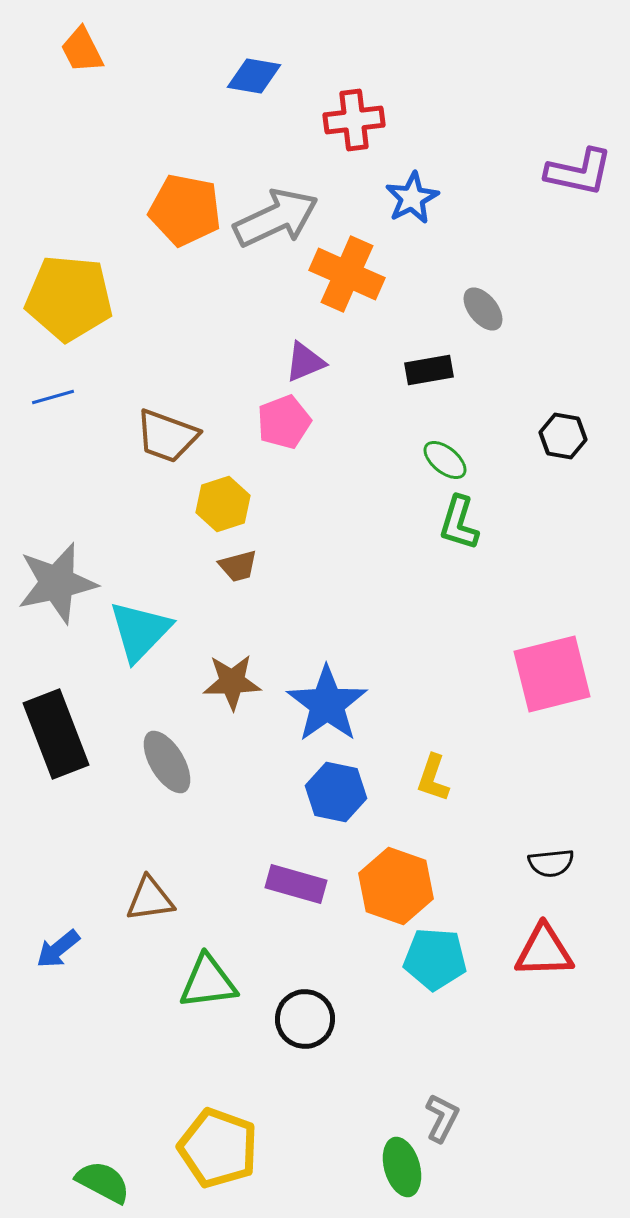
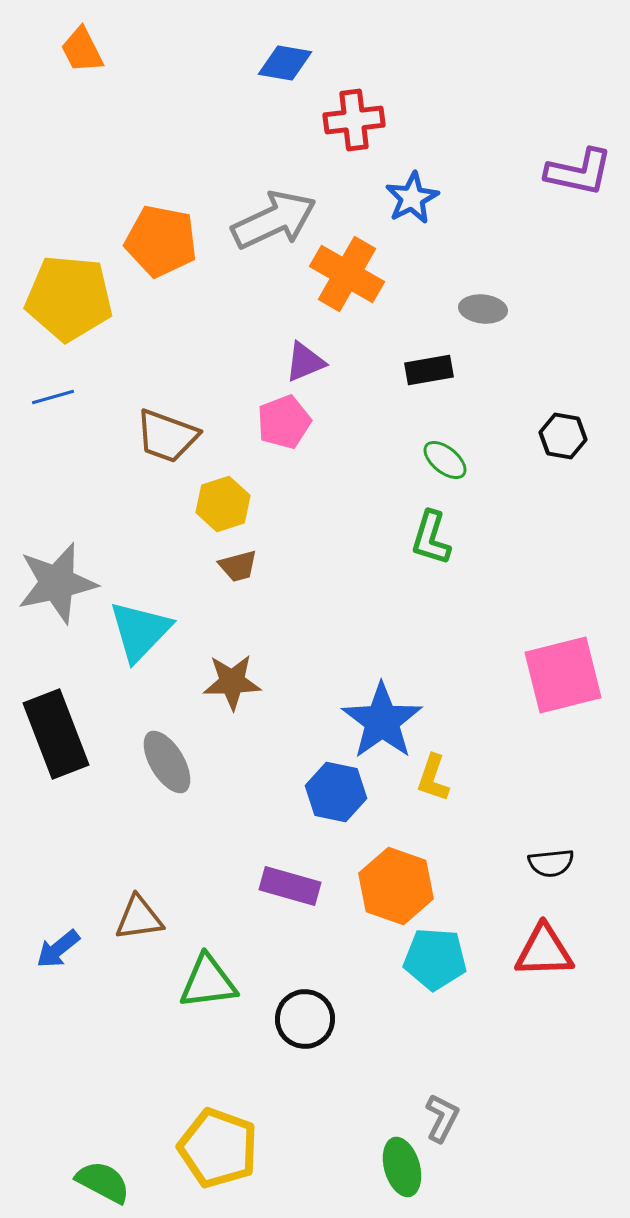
blue diamond at (254, 76): moved 31 px right, 13 px up
orange pentagon at (185, 210): moved 24 px left, 31 px down
gray arrow at (276, 218): moved 2 px left, 2 px down
orange cross at (347, 274): rotated 6 degrees clockwise
gray ellipse at (483, 309): rotated 45 degrees counterclockwise
green L-shape at (459, 523): moved 28 px left, 15 px down
pink square at (552, 674): moved 11 px right, 1 px down
blue star at (327, 704): moved 55 px right, 17 px down
purple rectangle at (296, 884): moved 6 px left, 2 px down
brown triangle at (150, 899): moved 11 px left, 19 px down
